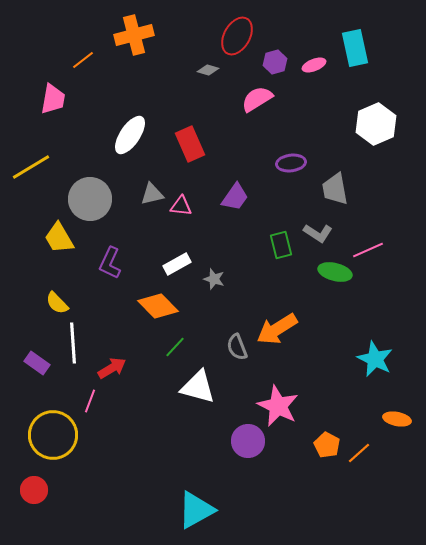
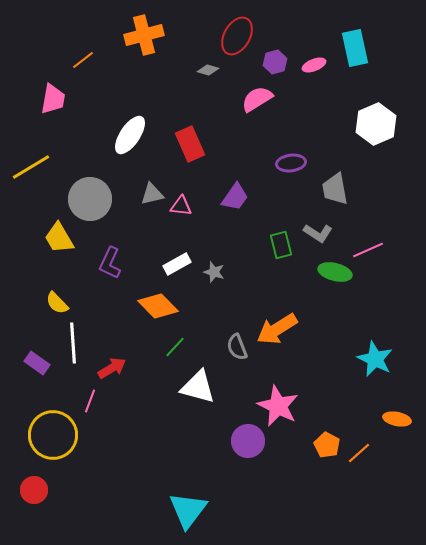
orange cross at (134, 35): moved 10 px right
gray star at (214, 279): moved 7 px up
cyan triangle at (196, 510): moved 8 px left; rotated 24 degrees counterclockwise
